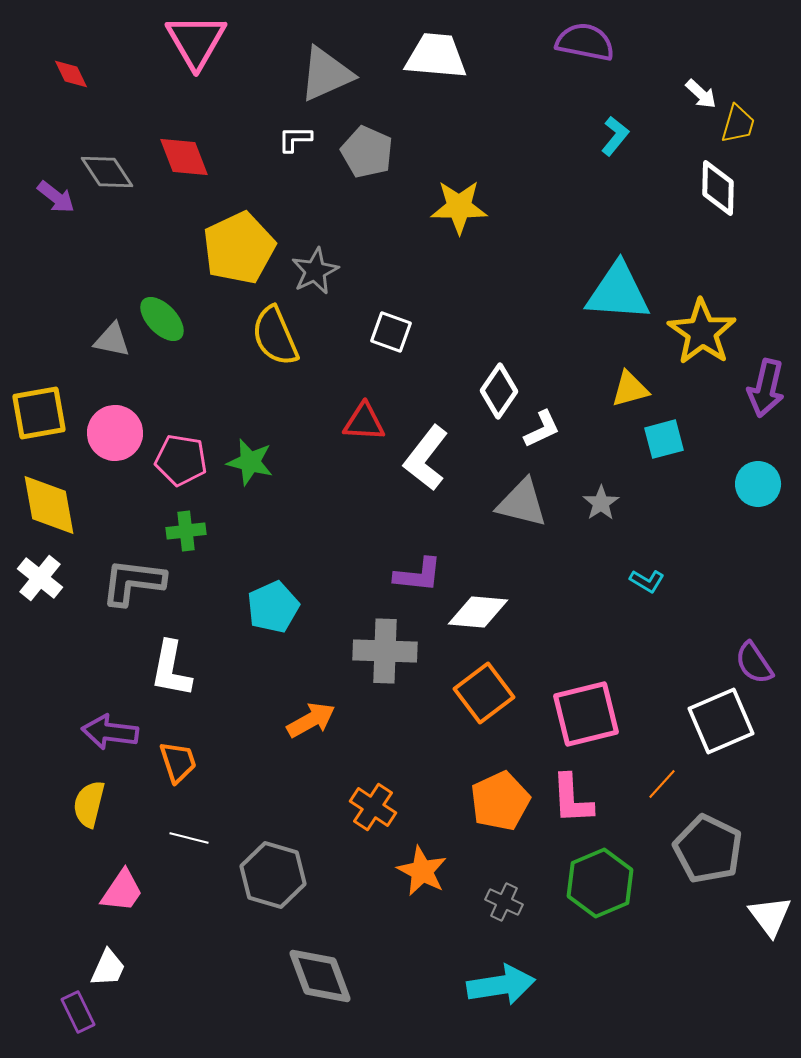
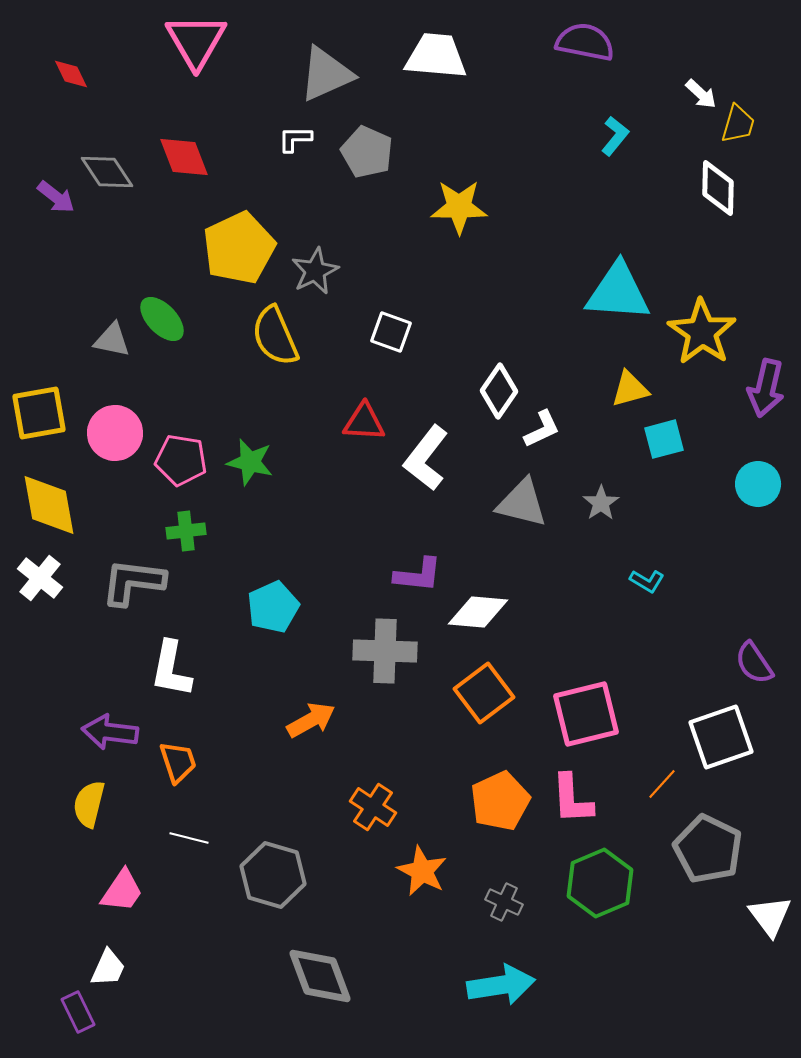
white square at (721, 721): moved 16 px down; rotated 4 degrees clockwise
